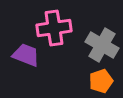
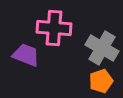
pink cross: rotated 12 degrees clockwise
gray cross: moved 3 px down
